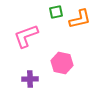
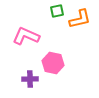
green square: moved 1 px right, 1 px up
pink L-shape: rotated 44 degrees clockwise
pink hexagon: moved 9 px left
